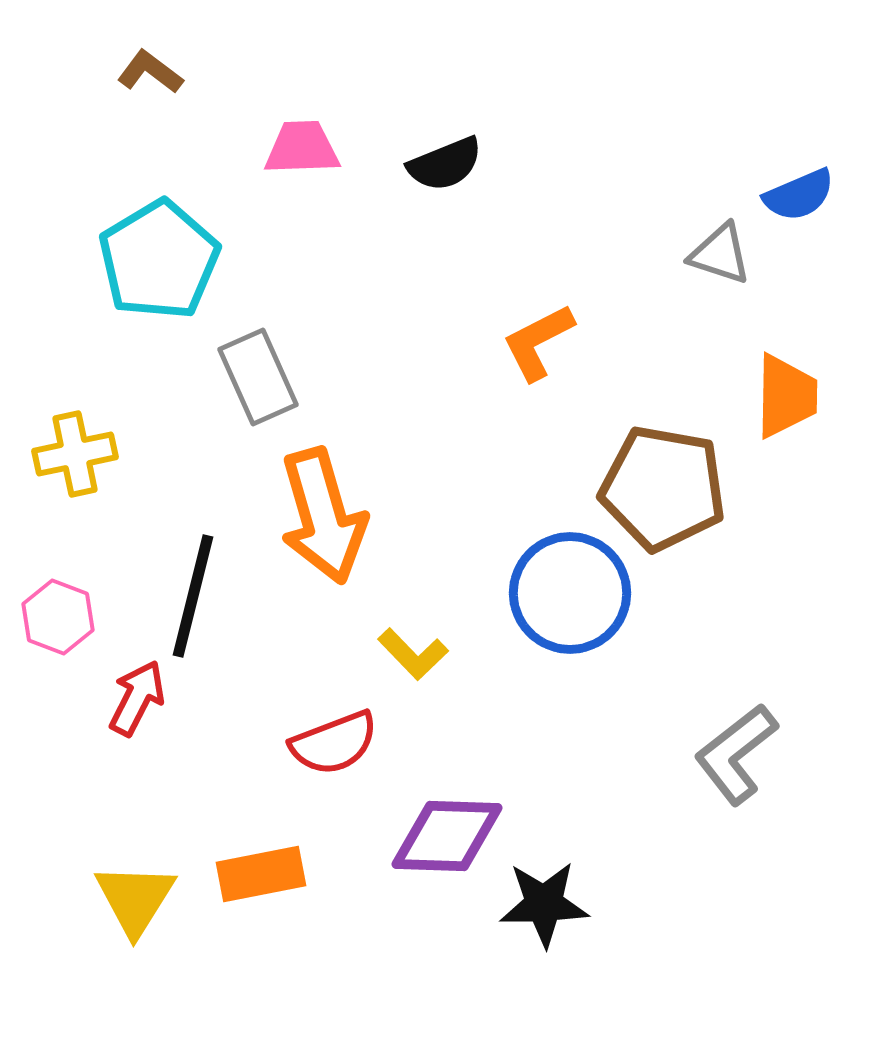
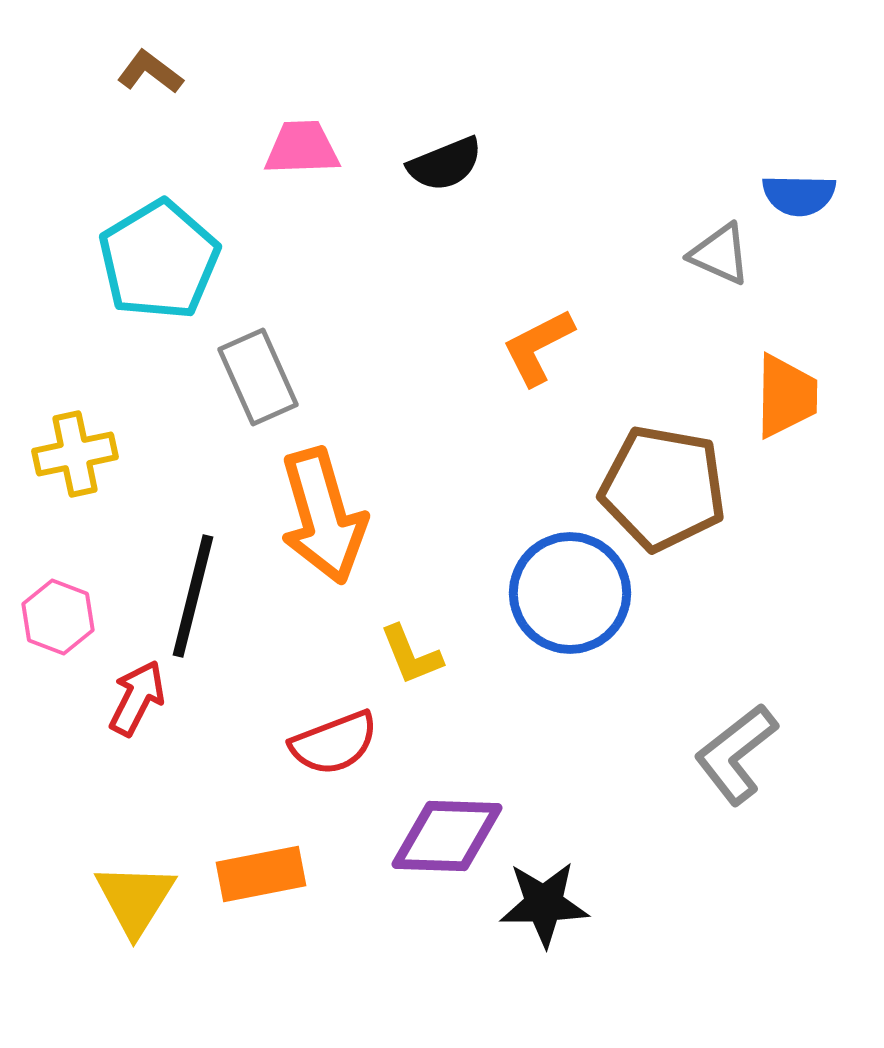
blue semicircle: rotated 24 degrees clockwise
gray triangle: rotated 6 degrees clockwise
orange L-shape: moved 5 px down
yellow L-shape: moved 2 px left, 1 px down; rotated 22 degrees clockwise
